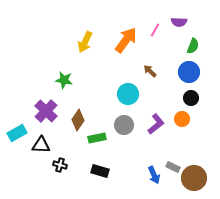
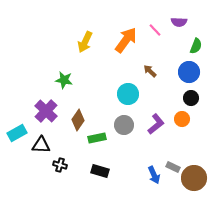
pink line: rotated 72 degrees counterclockwise
green semicircle: moved 3 px right
